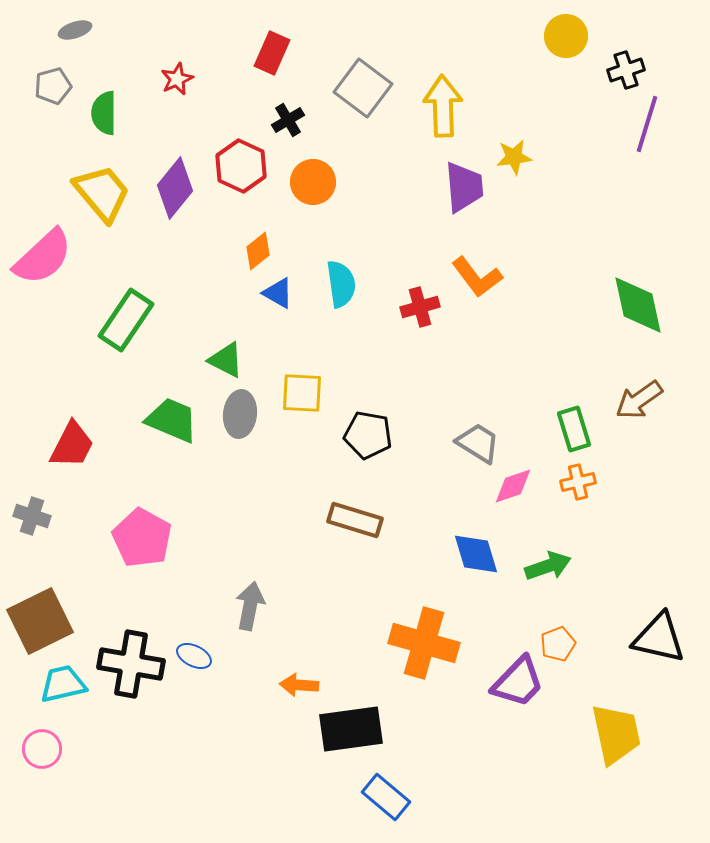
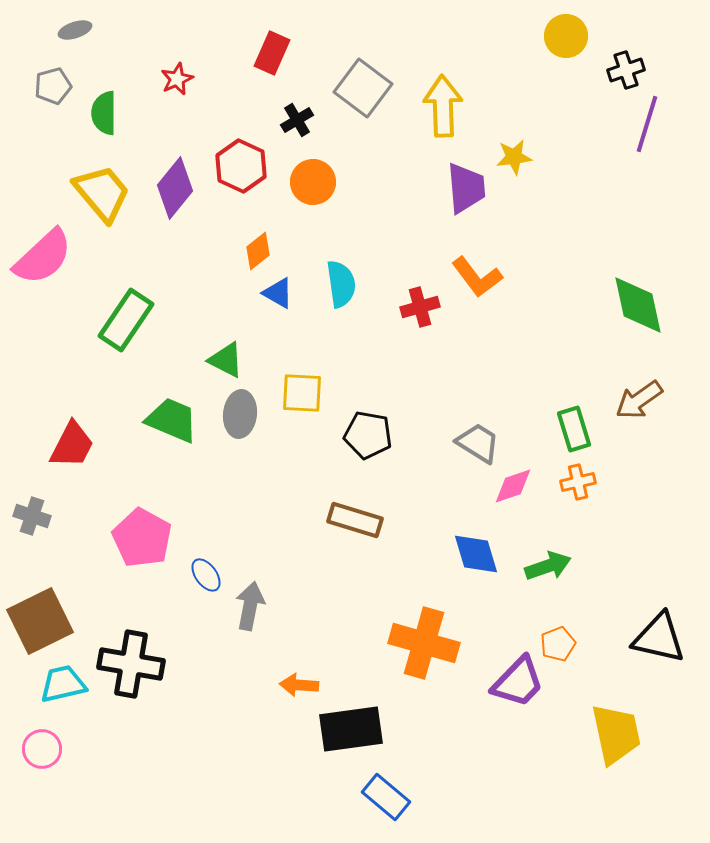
black cross at (288, 120): moved 9 px right
purple trapezoid at (464, 187): moved 2 px right, 1 px down
blue ellipse at (194, 656): moved 12 px right, 81 px up; rotated 28 degrees clockwise
